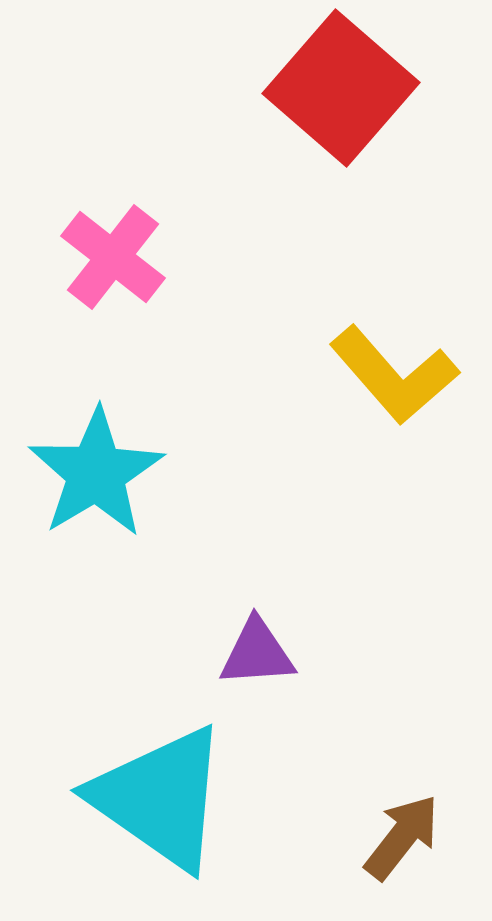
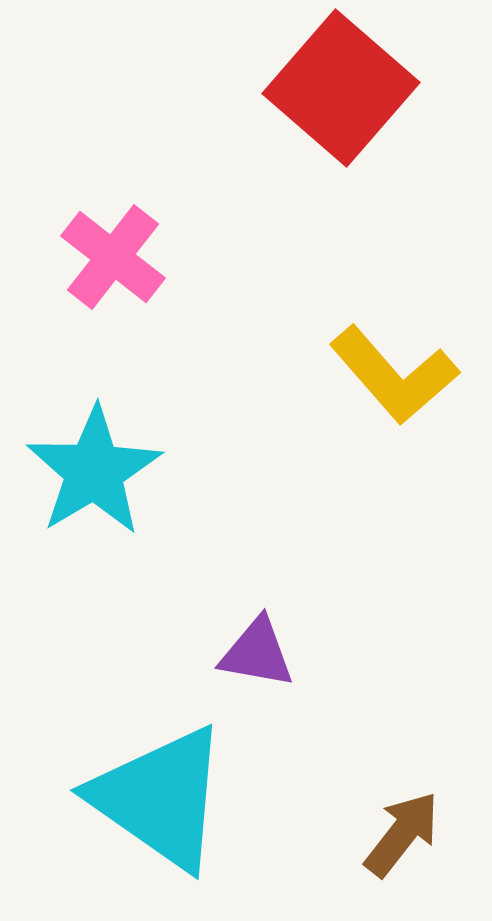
cyan star: moved 2 px left, 2 px up
purple triangle: rotated 14 degrees clockwise
brown arrow: moved 3 px up
